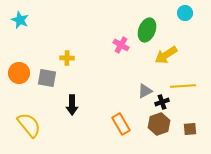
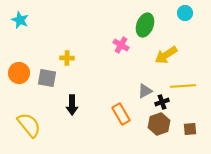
green ellipse: moved 2 px left, 5 px up
orange rectangle: moved 10 px up
